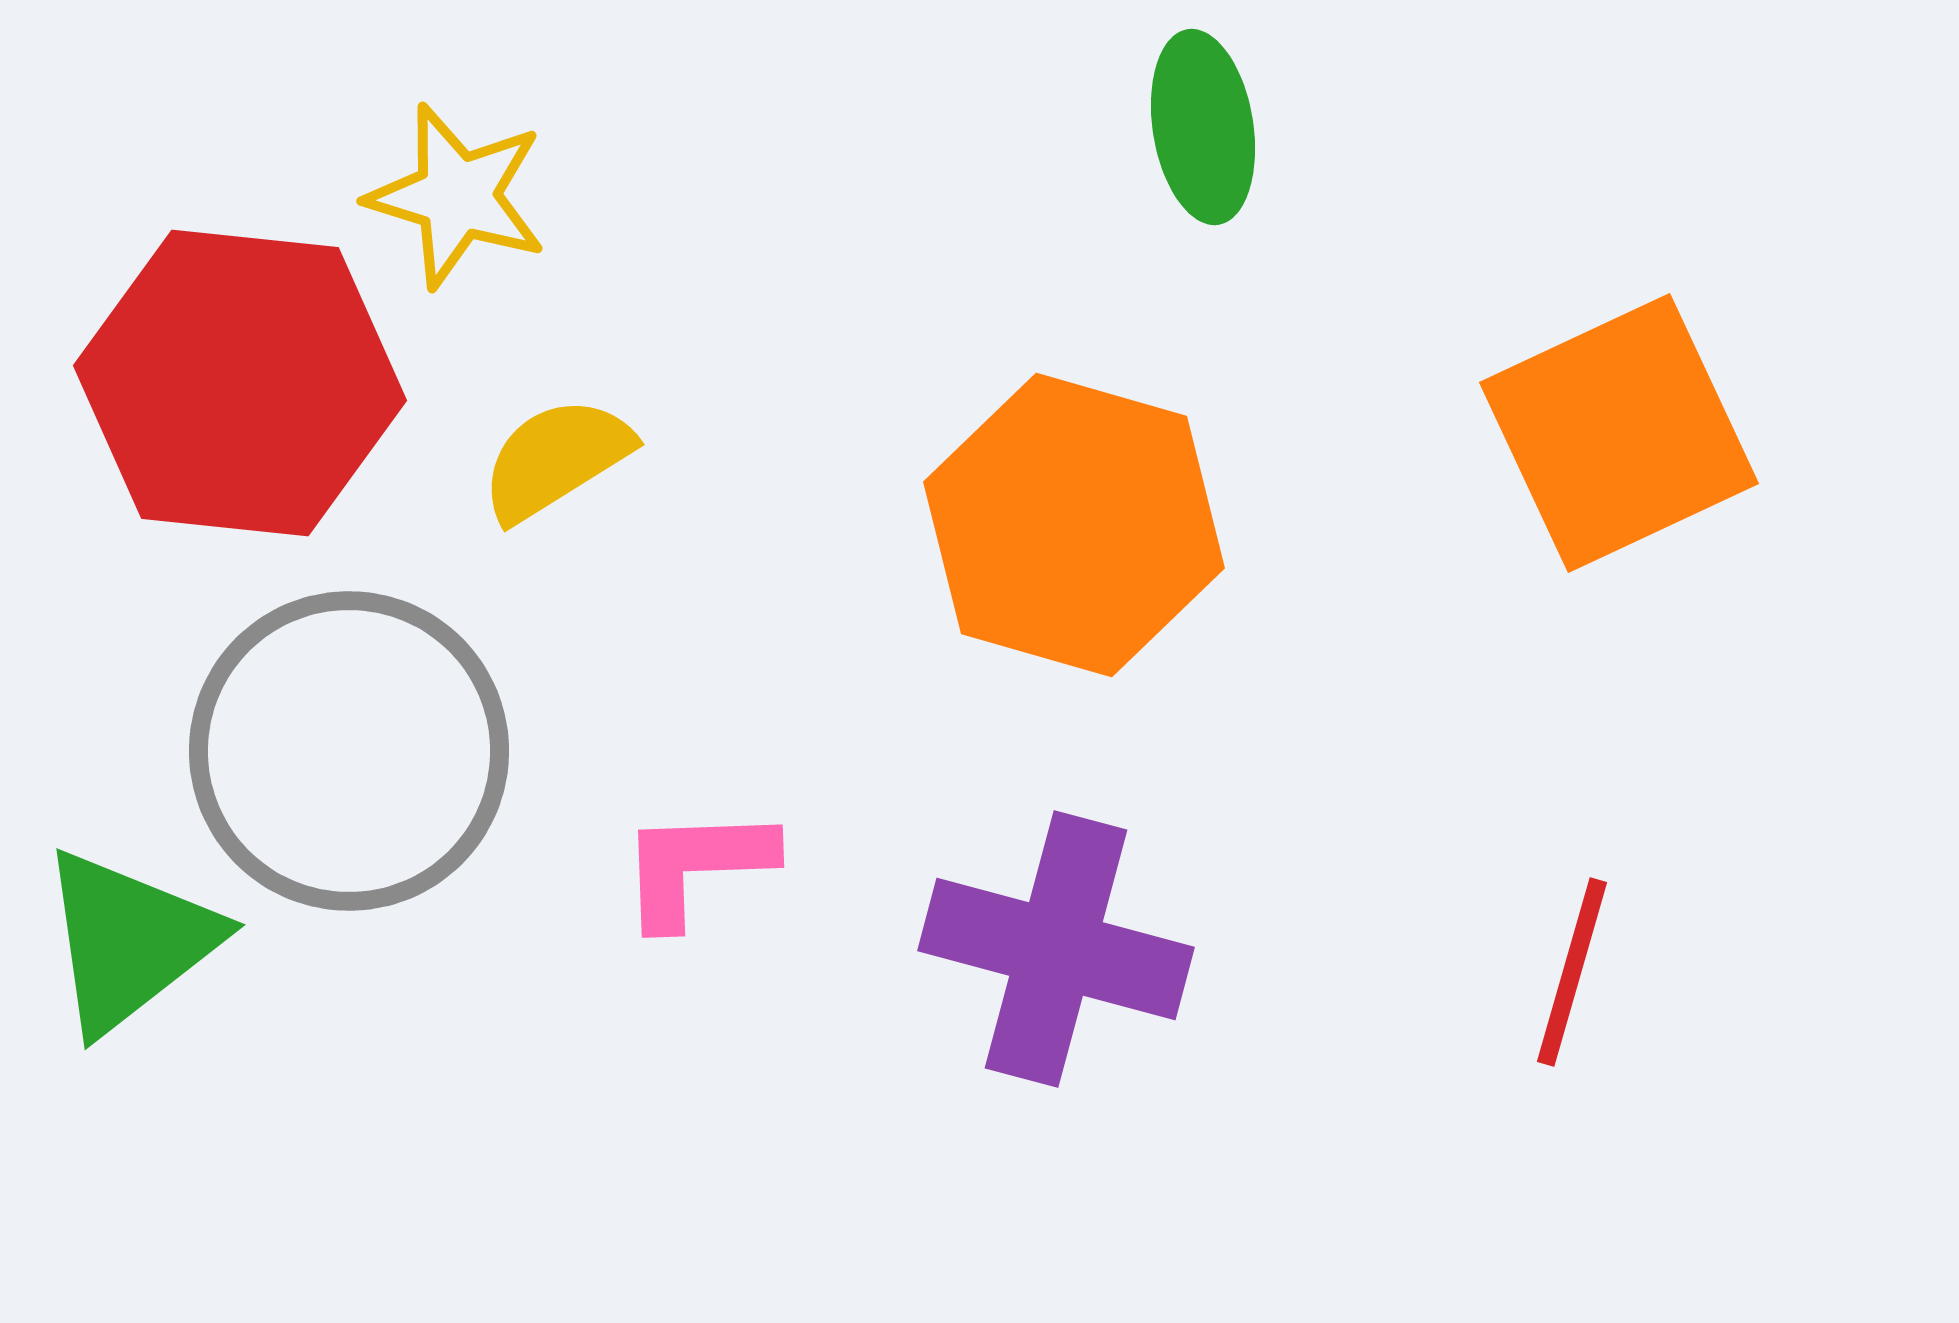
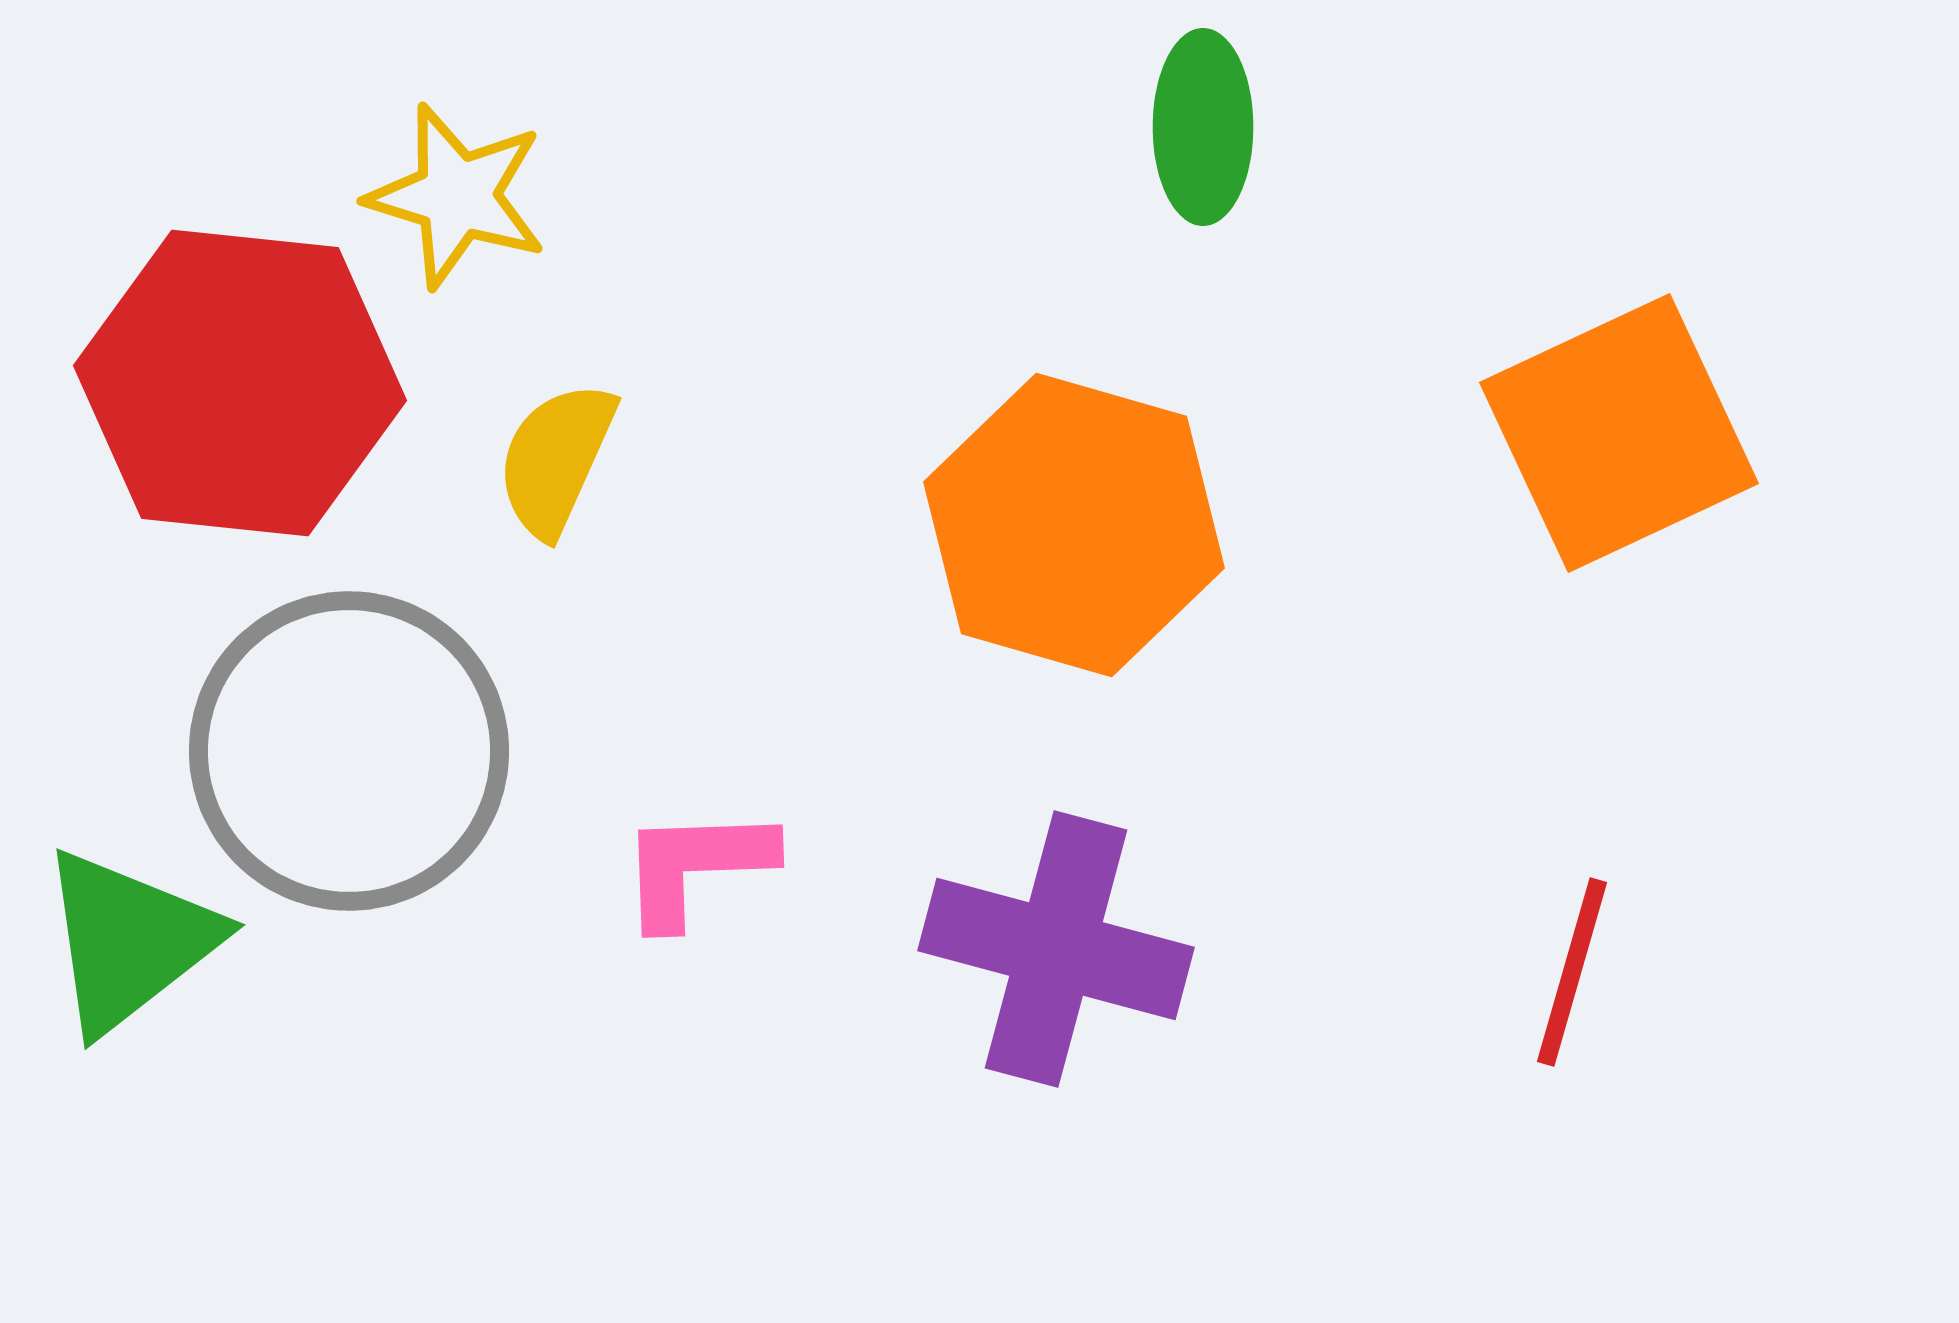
green ellipse: rotated 9 degrees clockwise
yellow semicircle: rotated 34 degrees counterclockwise
